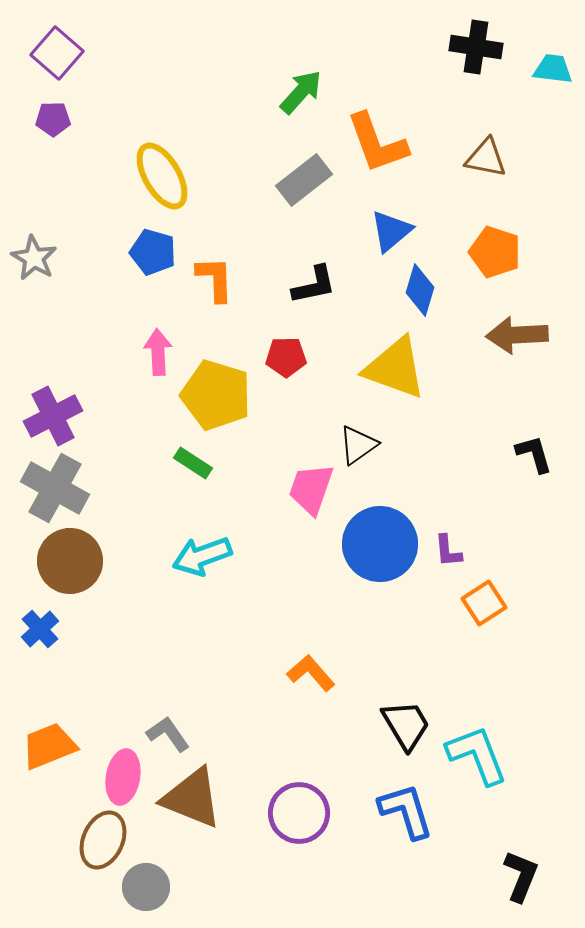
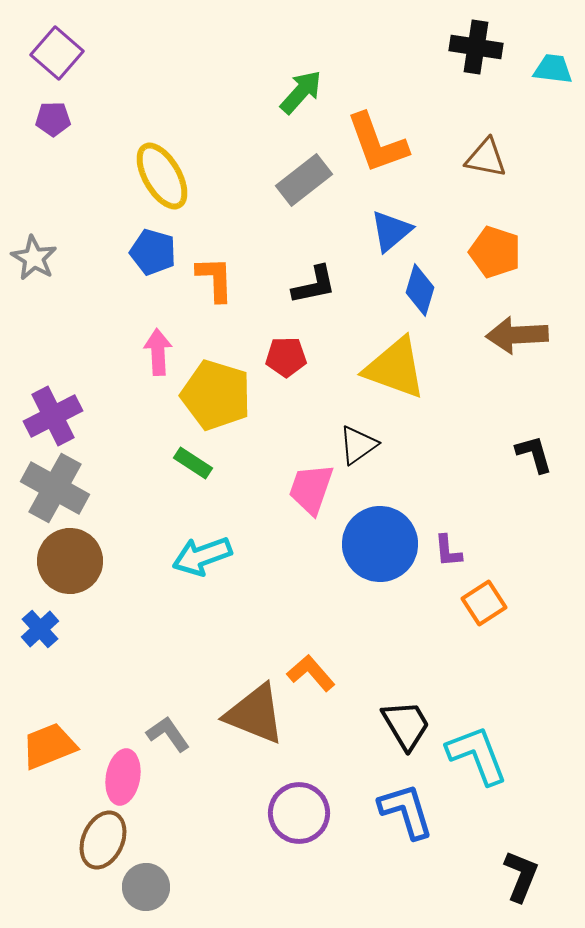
brown triangle at (192, 798): moved 63 px right, 84 px up
